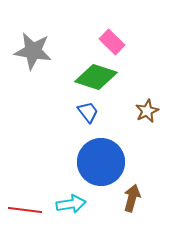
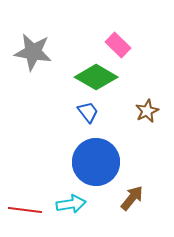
pink rectangle: moved 6 px right, 3 px down
gray star: moved 1 px down
green diamond: rotated 12 degrees clockwise
blue circle: moved 5 px left
brown arrow: rotated 24 degrees clockwise
